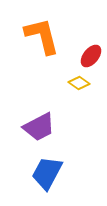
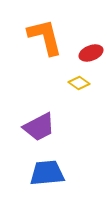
orange L-shape: moved 3 px right, 1 px down
red ellipse: moved 3 px up; rotated 30 degrees clockwise
blue trapezoid: rotated 57 degrees clockwise
